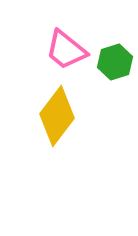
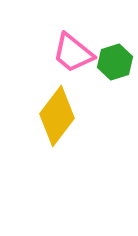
pink trapezoid: moved 7 px right, 3 px down
